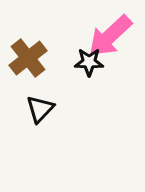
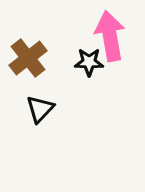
pink arrow: rotated 123 degrees clockwise
